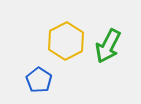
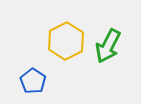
blue pentagon: moved 6 px left, 1 px down
